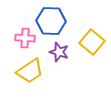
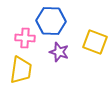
yellow square: moved 3 px right; rotated 20 degrees counterclockwise
yellow trapezoid: moved 9 px left, 1 px up; rotated 48 degrees counterclockwise
